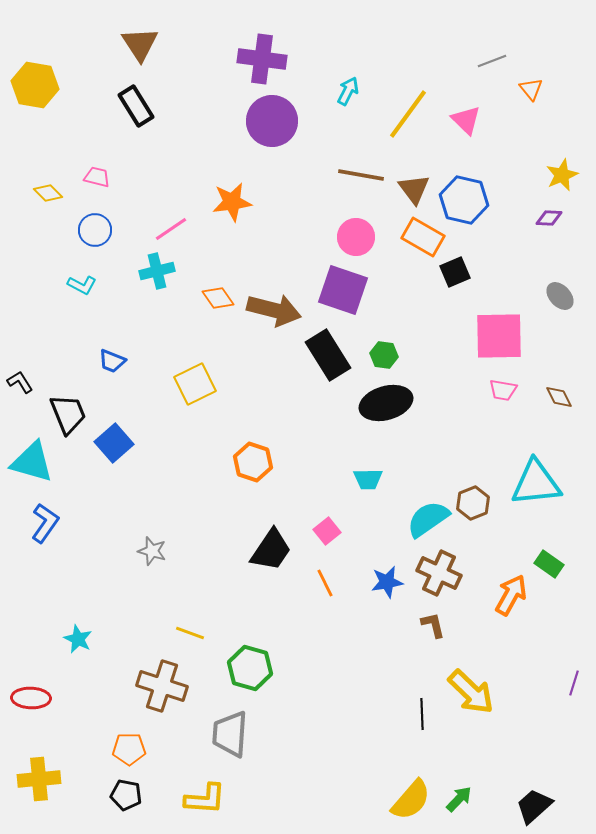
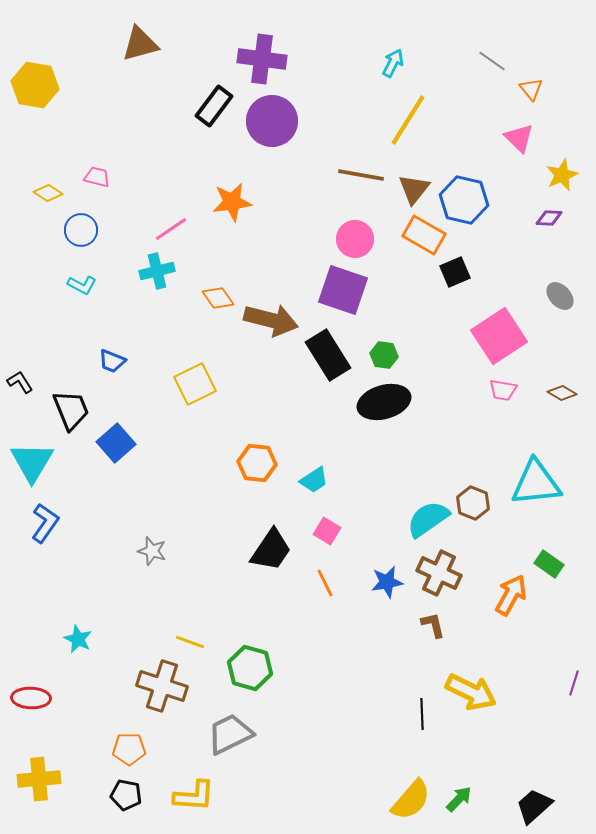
brown triangle at (140, 44): rotated 48 degrees clockwise
gray line at (492, 61): rotated 56 degrees clockwise
cyan arrow at (348, 91): moved 45 px right, 28 px up
black rectangle at (136, 106): moved 78 px right; rotated 69 degrees clockwise
yellow line at (408, 114): moved 6 px down; rotated 4 degrees counterclockwise
pink triangle at (466, 120): moved 53 px right, 18 px down
brown triangle at (414, 189): rotated 16 degrees clockwise
yellow diamond at (48, 193): rotated 12 degrees counterclockwise
blue circle at (95, 230): moved 14 px left
pink circle at (356, 237): moved 1 px left, 2 px down
orange rectangle at (423, 237): moved 1 px right, 2 px up
brown arrow at (274, 310): moved 3 px left, 10 px down
pink square at (499, 336): rotated 32 degrees counterclockwise
brown diamond at (559, 397): moved 3 px right, 4 px up; rotated 32 degrees counterclockwise
black ellipse at (386, 403): moved 2 px left, 1 px up
black trapezoid at (68, 414): moved 3 px right, 4 px up
blue square at (114, 443): moved 2 px right
cyan triangle at (32, 462): rotated 45 degrees clockwise
orange hexagon at (253, 462): moved 4 px right, 1 px down; rotated 12 degrees counterclockwise
cyan trapezoid at (368, 479): moved 54 px left, 1 px down; rotated 32 degrees counterclockwise
brown hexagon at (473, 503): rotated 16 degrees counterclockwise
pink square at (327, 531): rotated 20 degrees counterclockwise
yellow line at (190, 633): moved 9 px down
yellow arrow at (471, 692): rotated 18 degrees counterclockwise
gray trapezoid at (230, 734): rotated 60 degrees clockwise
yellow L-shape at (205, 799): moved 11 px left, 3 px up
